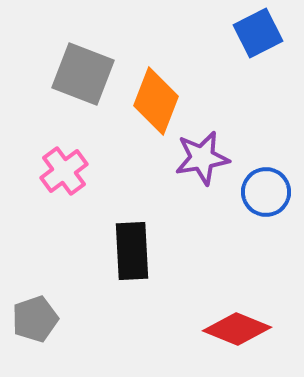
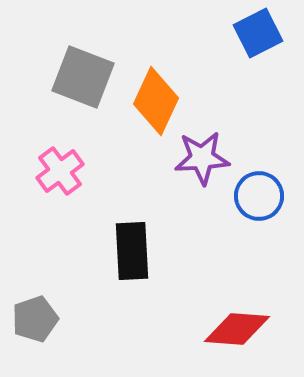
gray square: moved 3 px down
orange diamond: rotated 4 degrees clockwise
purple star: rotated 6 degrees clockwise
pink cross: moved 4 px left
blue circle: moved 7 px left, 4 px down
red diamond: rotated 18 degrees counterclockwise
